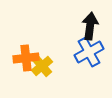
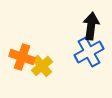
black arrow: moved 1 px right
orange cross: moved 4 px left, 1 px up; rotated 25 degrees clockwise
